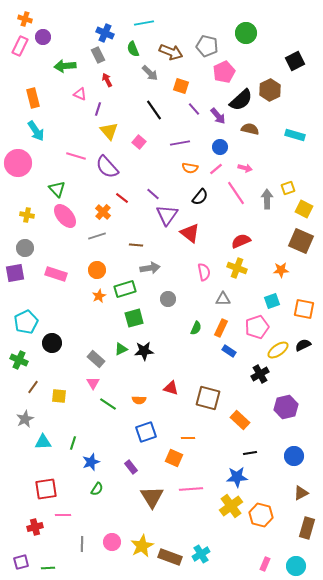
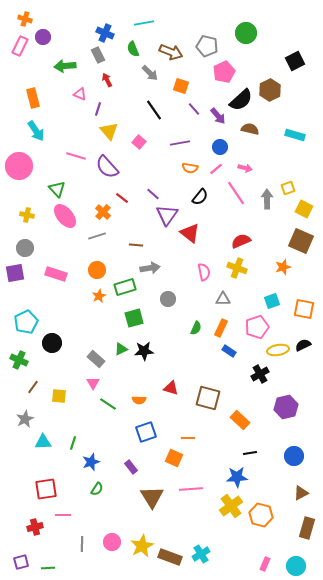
pink circle at (18, 163): moved 1 px right, 3 px down
orange star at (281, 270): moved 2 px right, 3 px up; rotated 14 degrees counterclockwise
green rectangle at (125, 289): moved 2 px up
yellow ellipse at (278, 350): rotated 25 degrees clockwise
